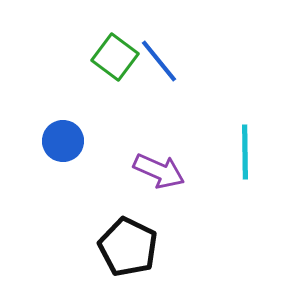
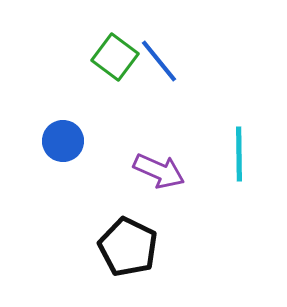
cyan line: moved 6 px left, 2 px down
